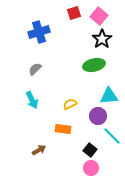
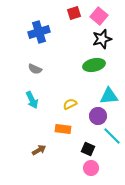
black star: rotated 18 degrees clockwise
gray semicircle: rotated 112 degrees counterclockwise
black square: moved 2 px left, 1 px up; rotated 16 degrees counterclockwise
